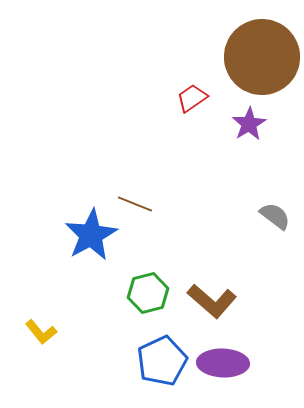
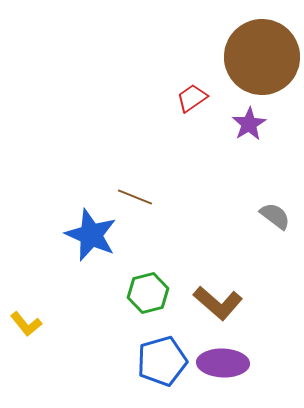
brown line: moved 7 px up
blue star: rotated 20 degrees counterclockwise
brown L-shape: moved 6 px right, 2 px down
yellow L-shape: moved 15 px left, 8 px up
blue pentagon: rotated 9 degrees clockwise
